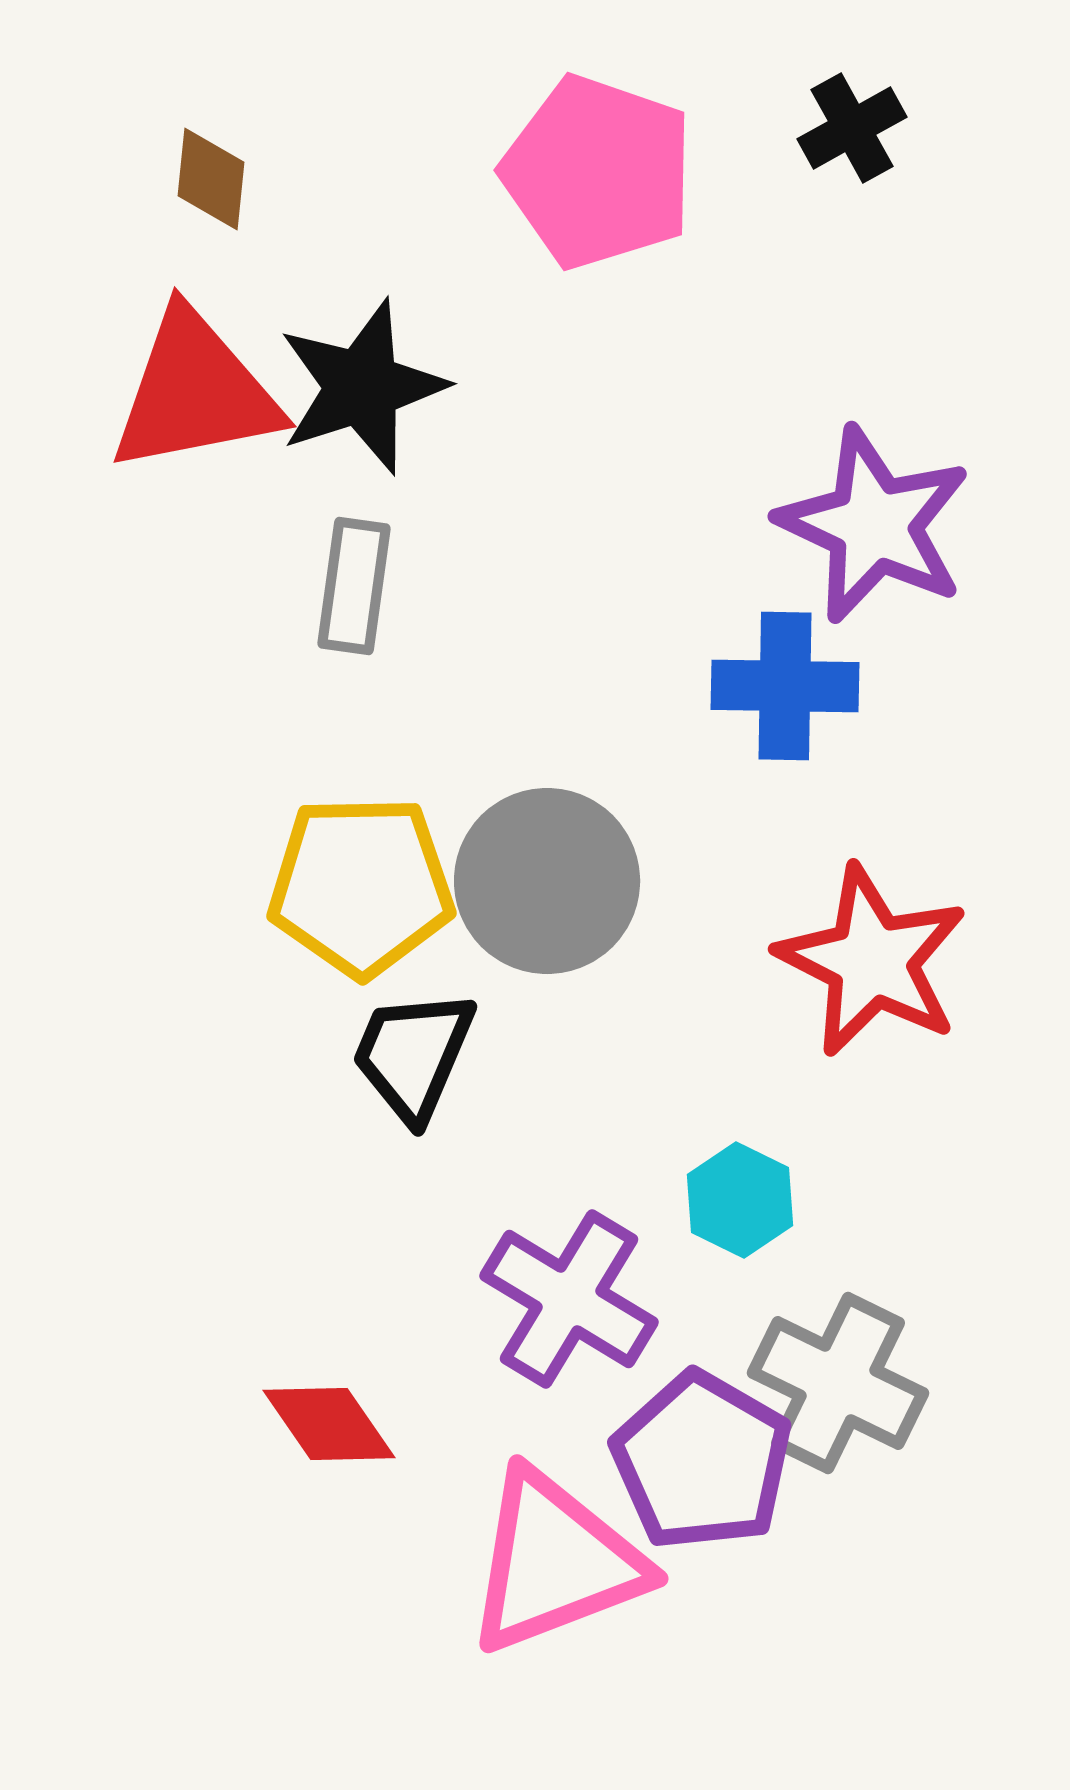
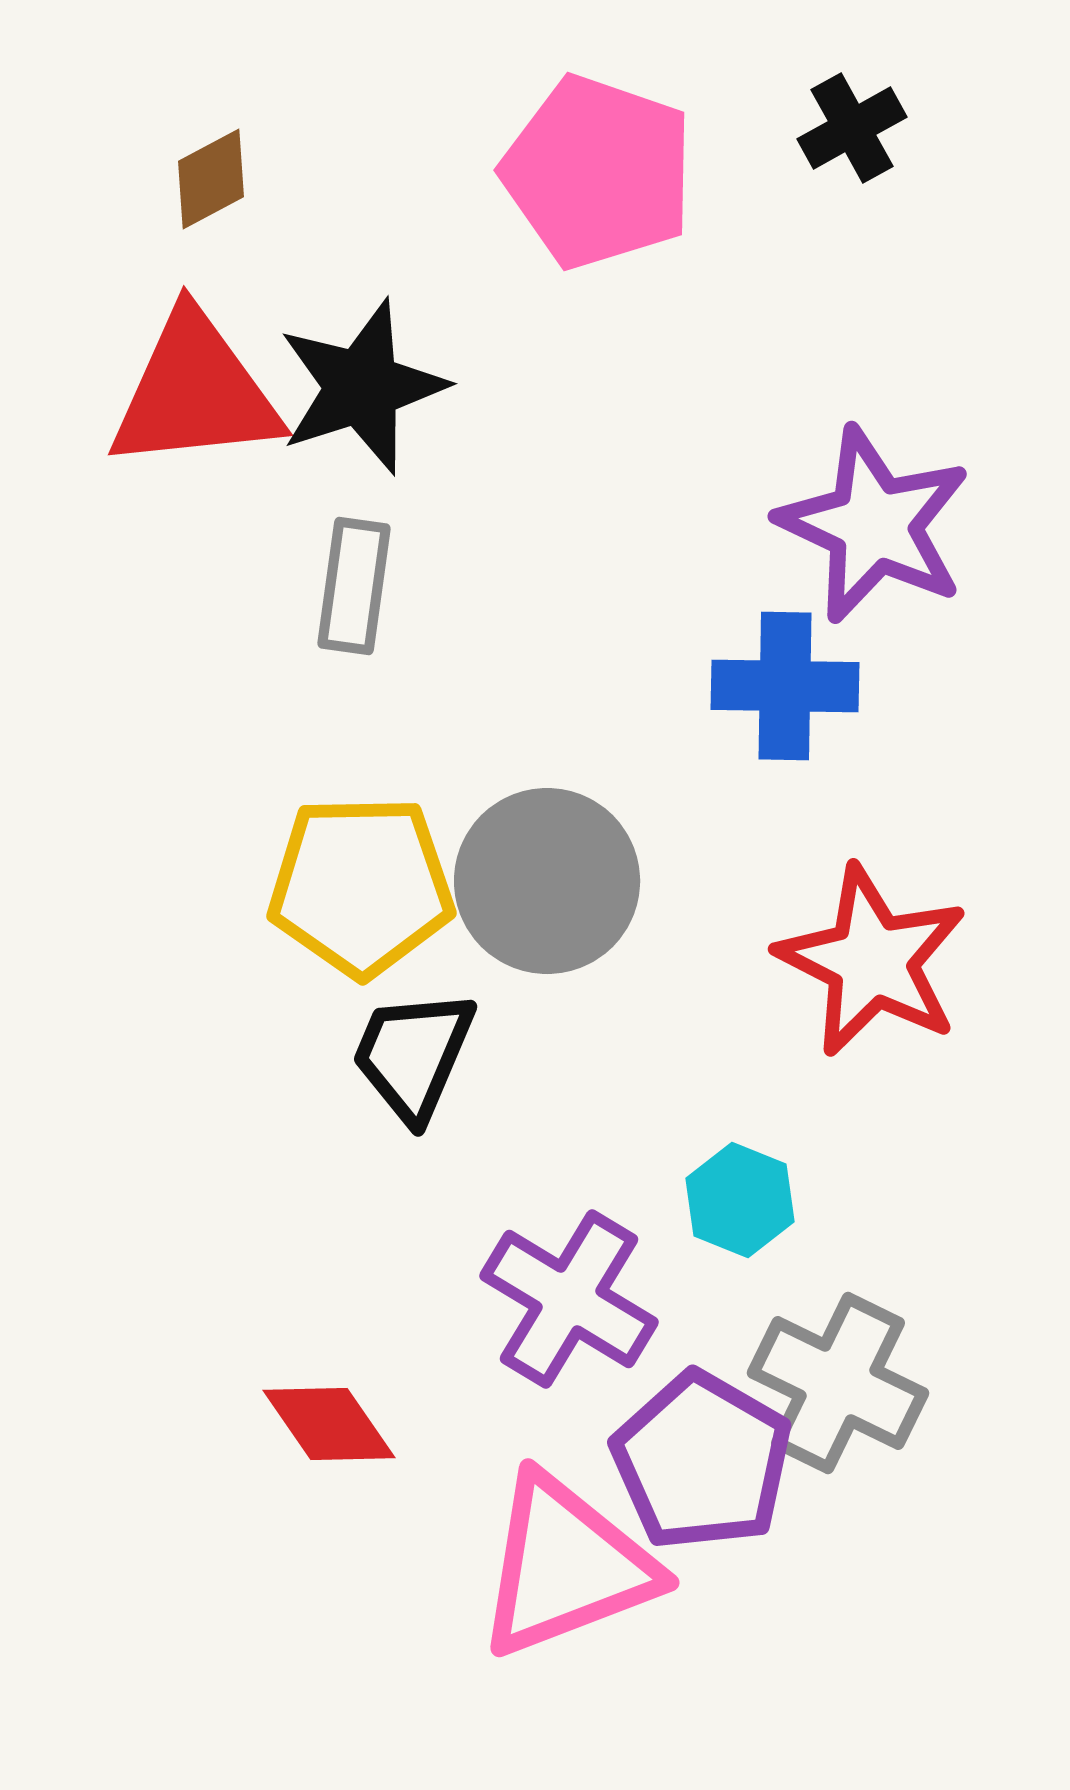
brown diamond: rotated 56 degrees clockwise
red triangle: rotated 5 degrees clockwise
cyan hexagon: rotated 4 degrees counterclockwise
pink triangle: moved 11 px right, 4 px down
